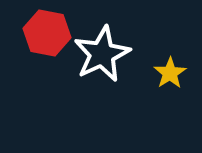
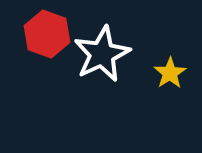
red hexagon: moved 1 px down; rotated 9 degrees clockwise
